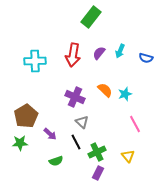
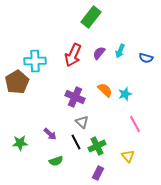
red arrow: rotated 15 degrees clockwise
brown pentagon: moved 9 px left, 34 px up
green cross: moved 6 px up
